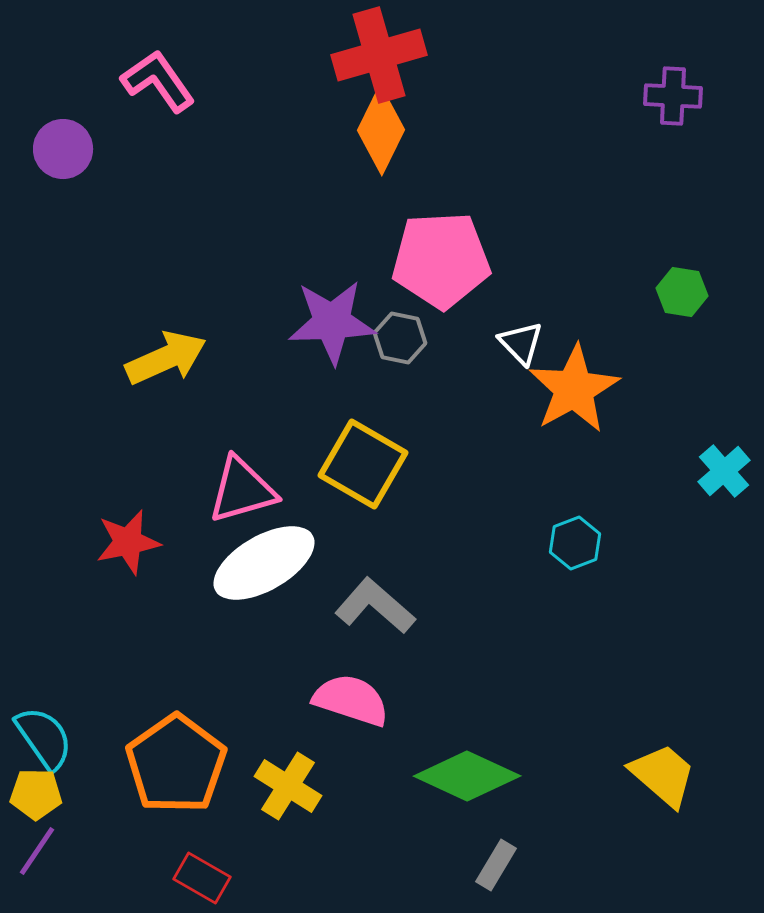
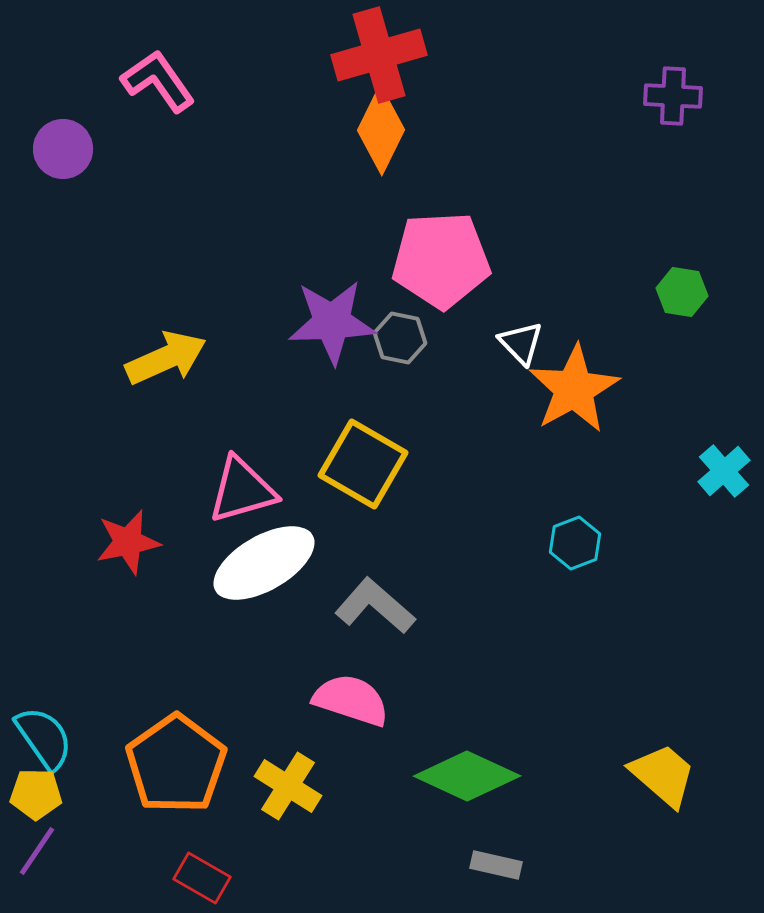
gray rectangle: rotated 72 degrees clockwise
